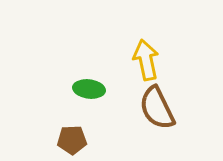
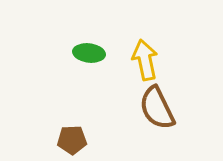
yellow arrow: moved 1 px left
green ellipse: moved 36 px up
